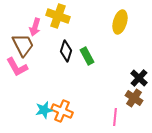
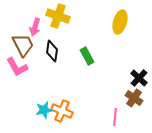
black diamond: moved 14 px left; rotated 10 degrees counterclockwise
